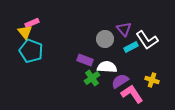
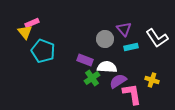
white L-shape: moved 10 px right, 2 px up
cyan rectangle: rotated 16 degrees clockwise
cyan pentagon: moved 12 px right
purple semicircle: moved 2 px left
pink L-shape: rotated 25 degrees clockwise
